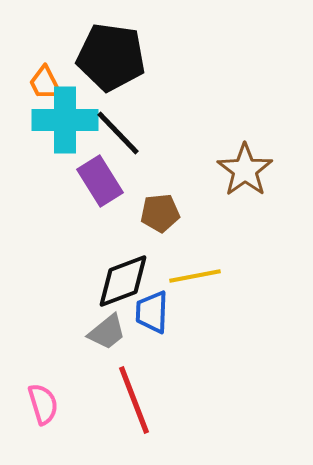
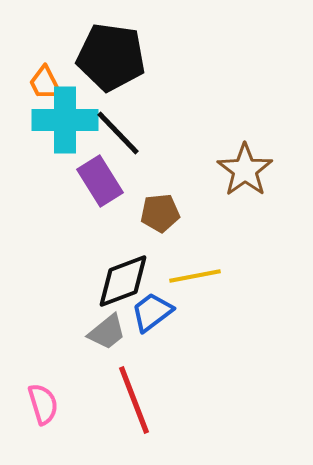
blue trapezoid: rotated 51 degrees clockwise
